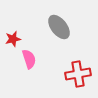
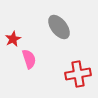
red star: rotated 14 degrees counterclockwise
